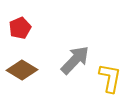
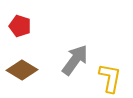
red pentagon: moved 2 px up; rotated 30 degrees counterclockwise
gray arrow: rotated 8 degrees counterclockwise
